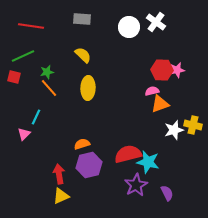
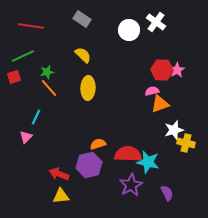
gray rectangle: rotated 30 degrees clockwise
white circle: moved 3 px down
pink star: rotated 21 degrees counterclockwise
red square: rotated 32 degrees counterclockwise
yellow cross: moved 7 px left, 18 px down
pink triangle: moved 2 px right, 3 px down
orange semicircle: moved 16 px right
red semicircle: rotated 16 degrees clockwise
red arrow: rotated 60 degrees counterclockwise
purple star: moved 5 px left
yellow triangle: rotated 18 degrees clockwise
